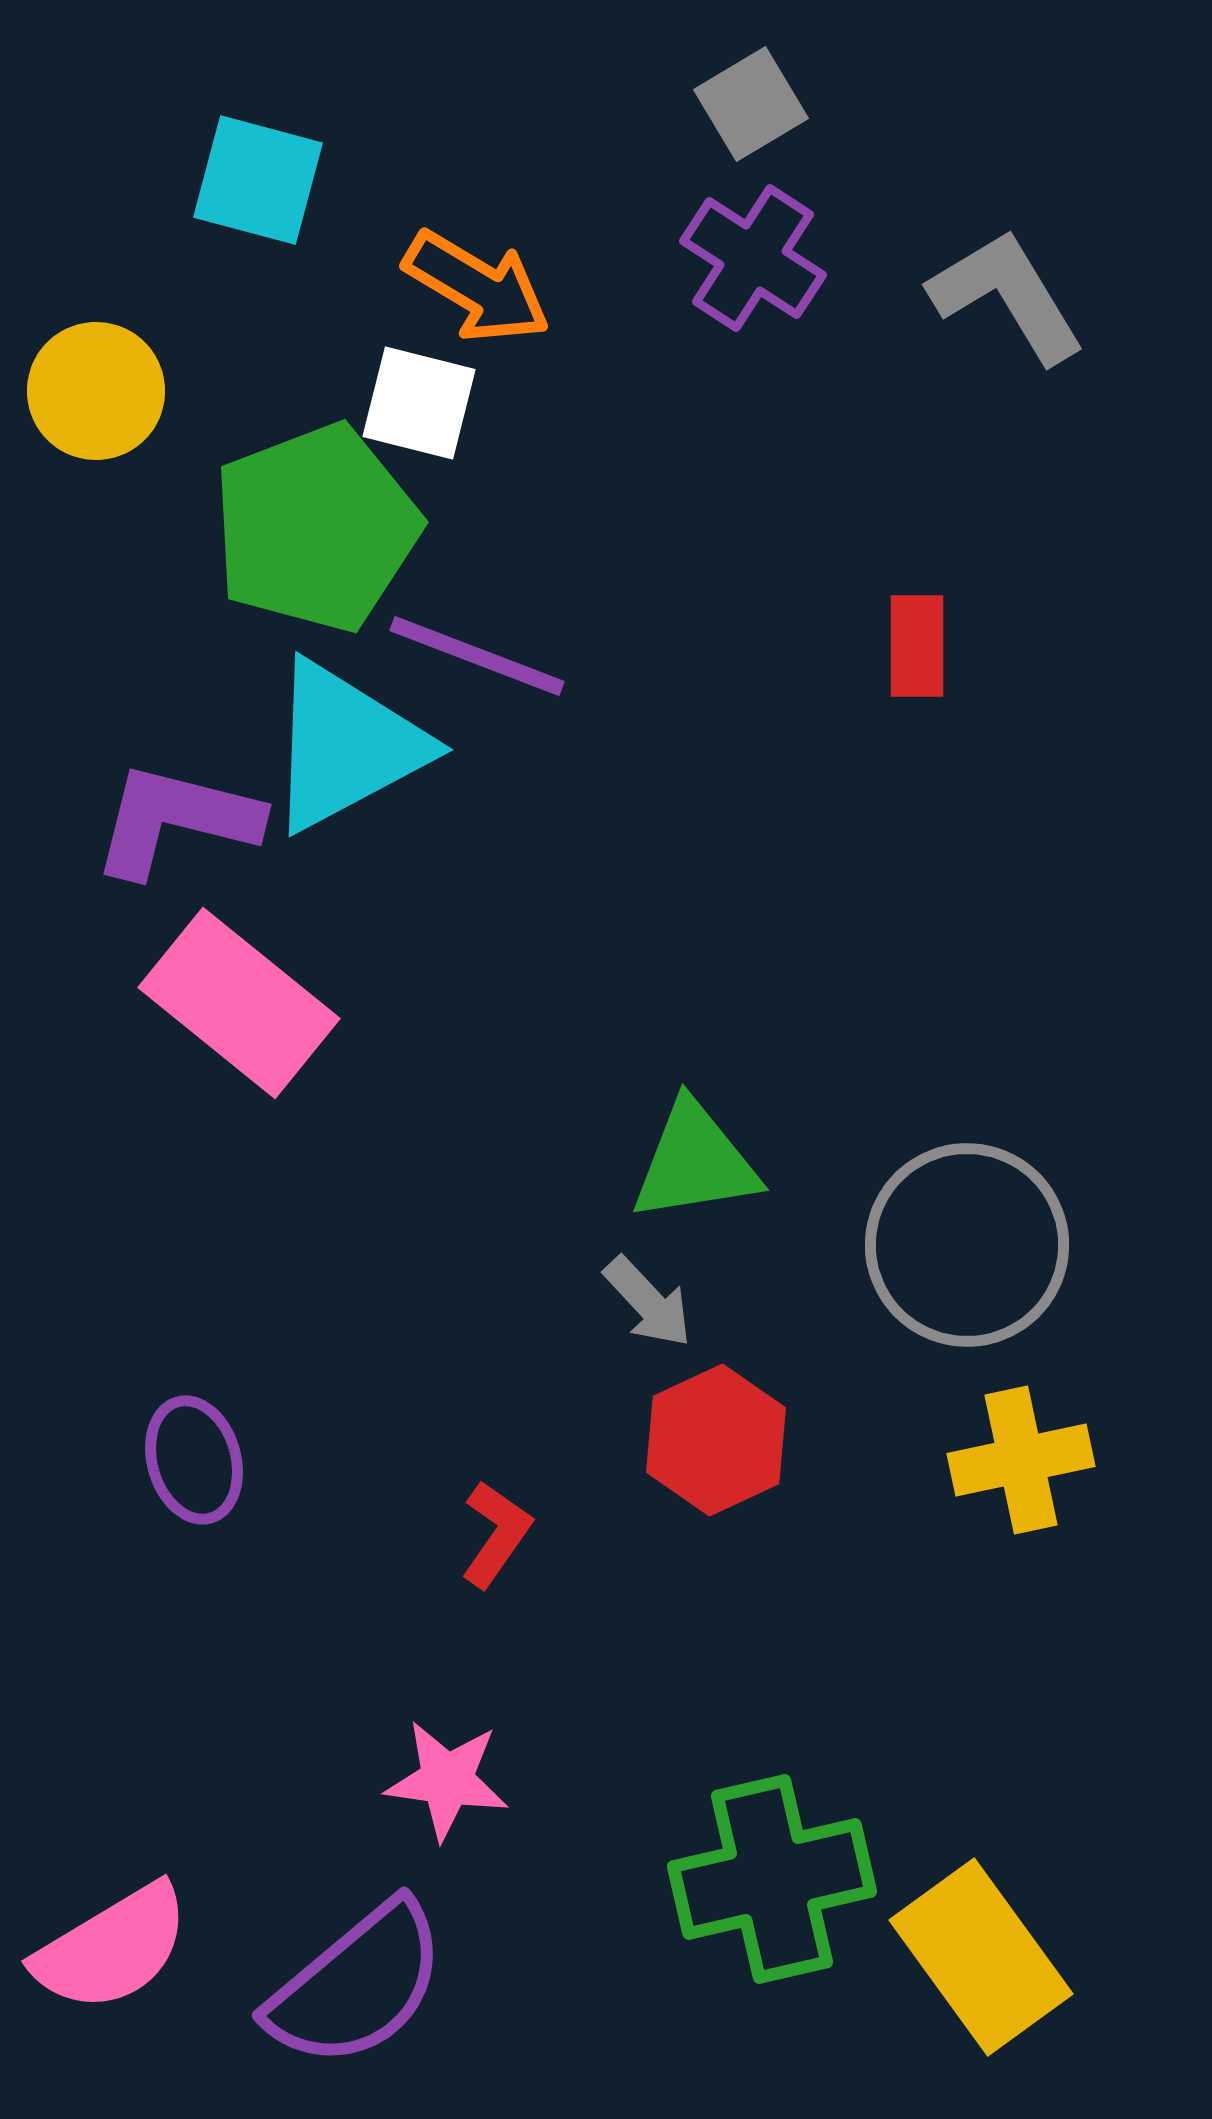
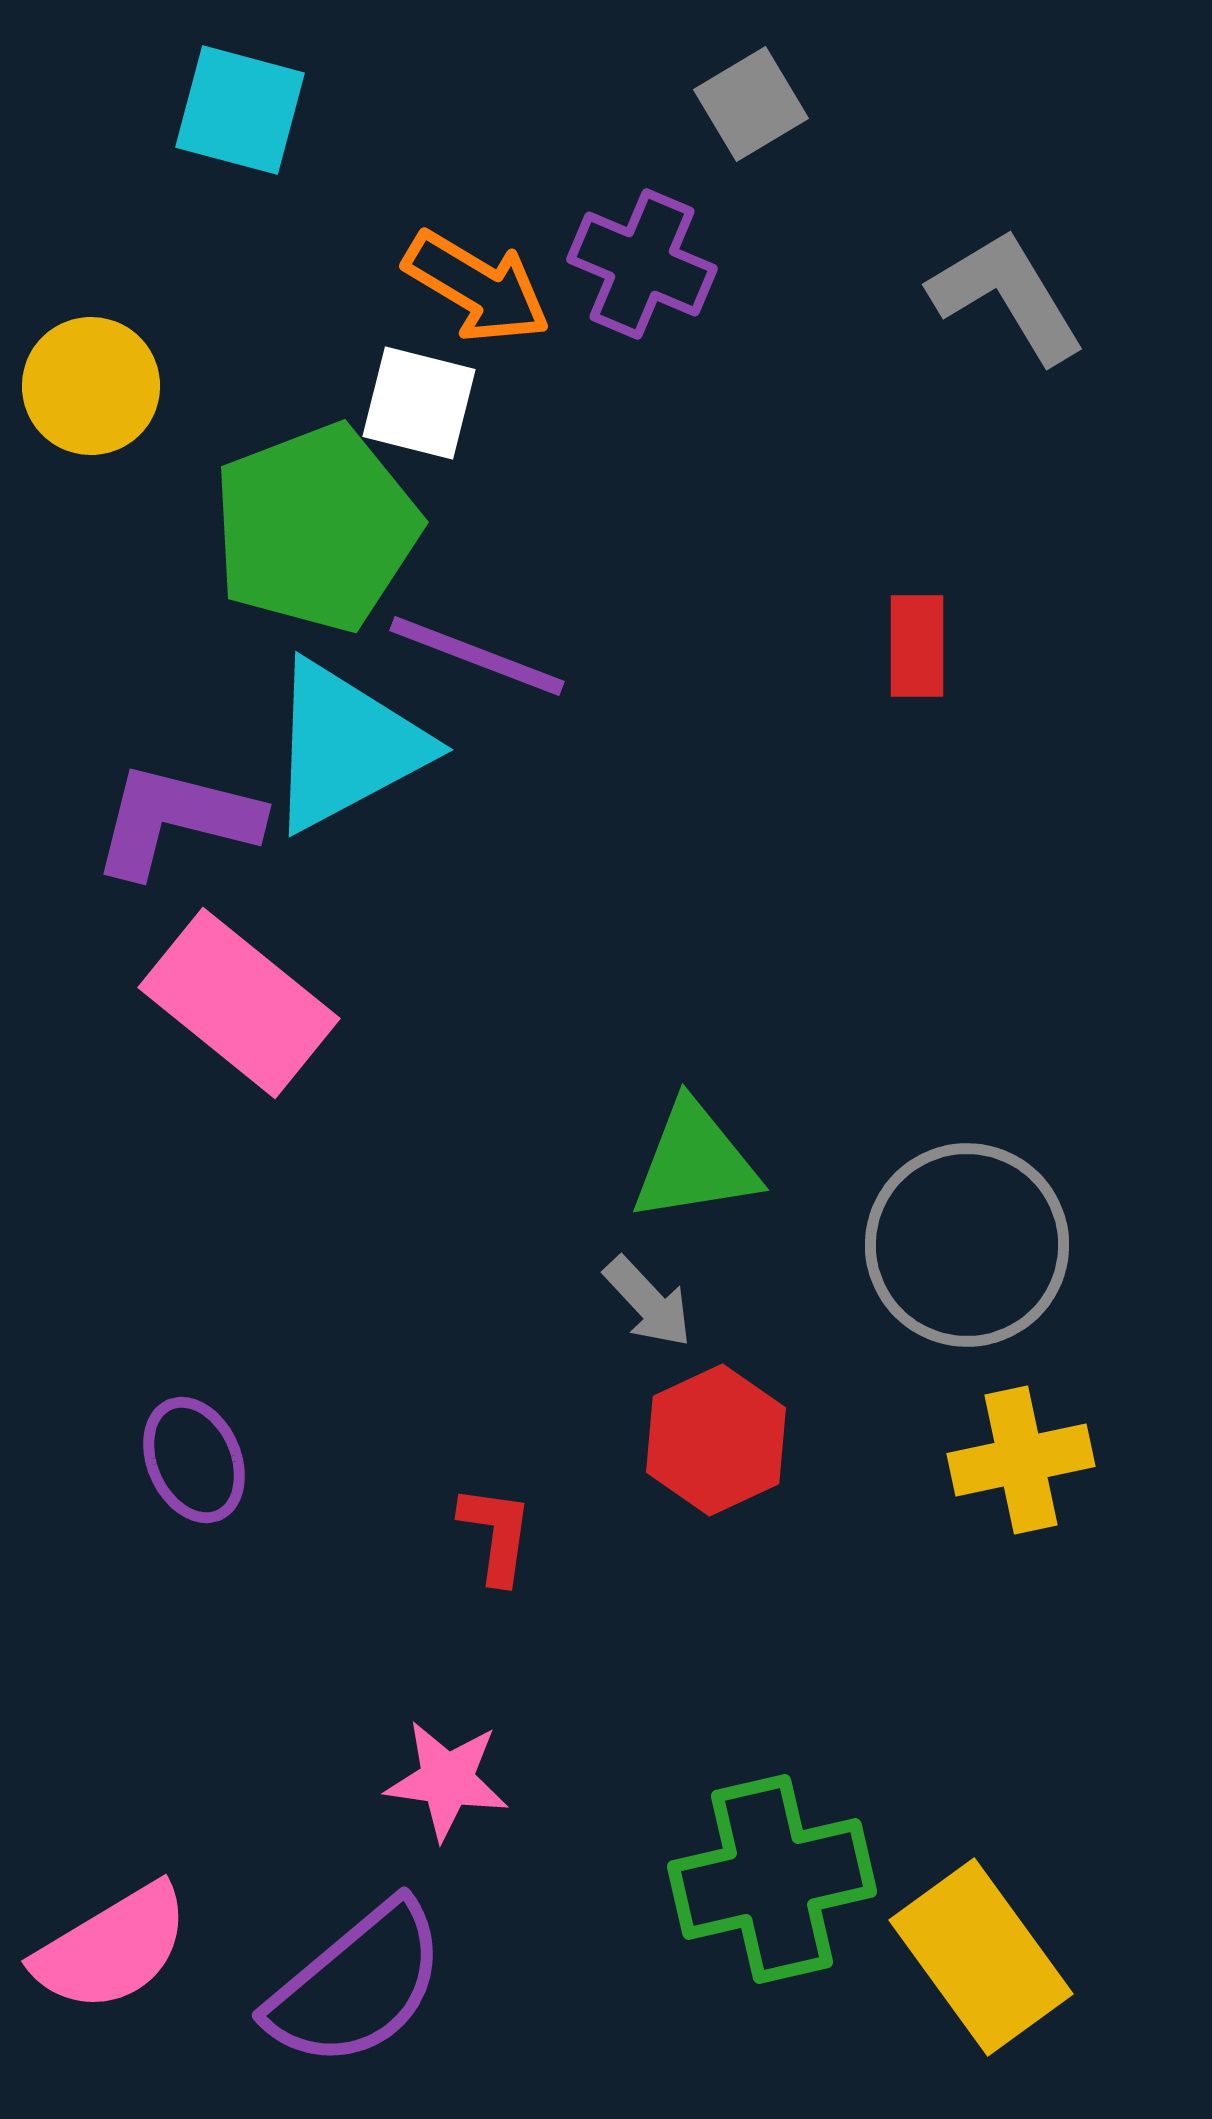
cyan square: moved 18 px left, 70 px up
purple cross: moved 111 px left, 6 px down; rotated 10 degrees counterclockwise
yellow circle: moved 5 px left, 5 px up
purple ellipse: rotated 8 degrees counterclockwise
red L-shape: rotated 27 degrees counterclockwise
